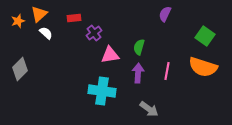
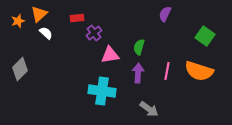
red rectangle: moved 3 px right
orange semicircle: moved 4 px left, 4 px down
